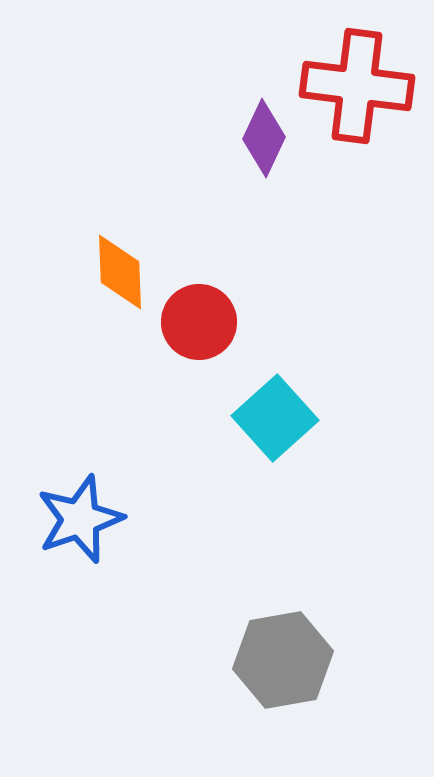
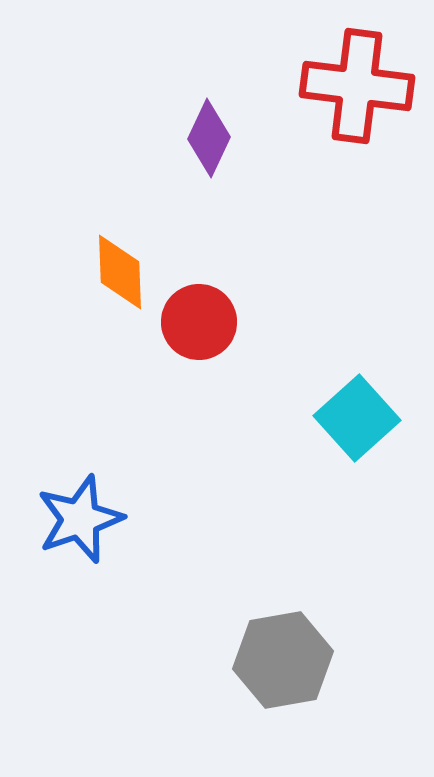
purple diamond: moved 55 px left
cyan square: moved 82 px right
